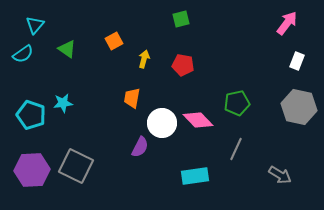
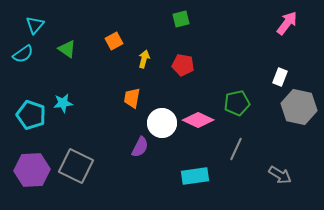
white rectangle: moved 17 px left, 16 px down
pink diamond: rotated 20 degrees counterclockwise
